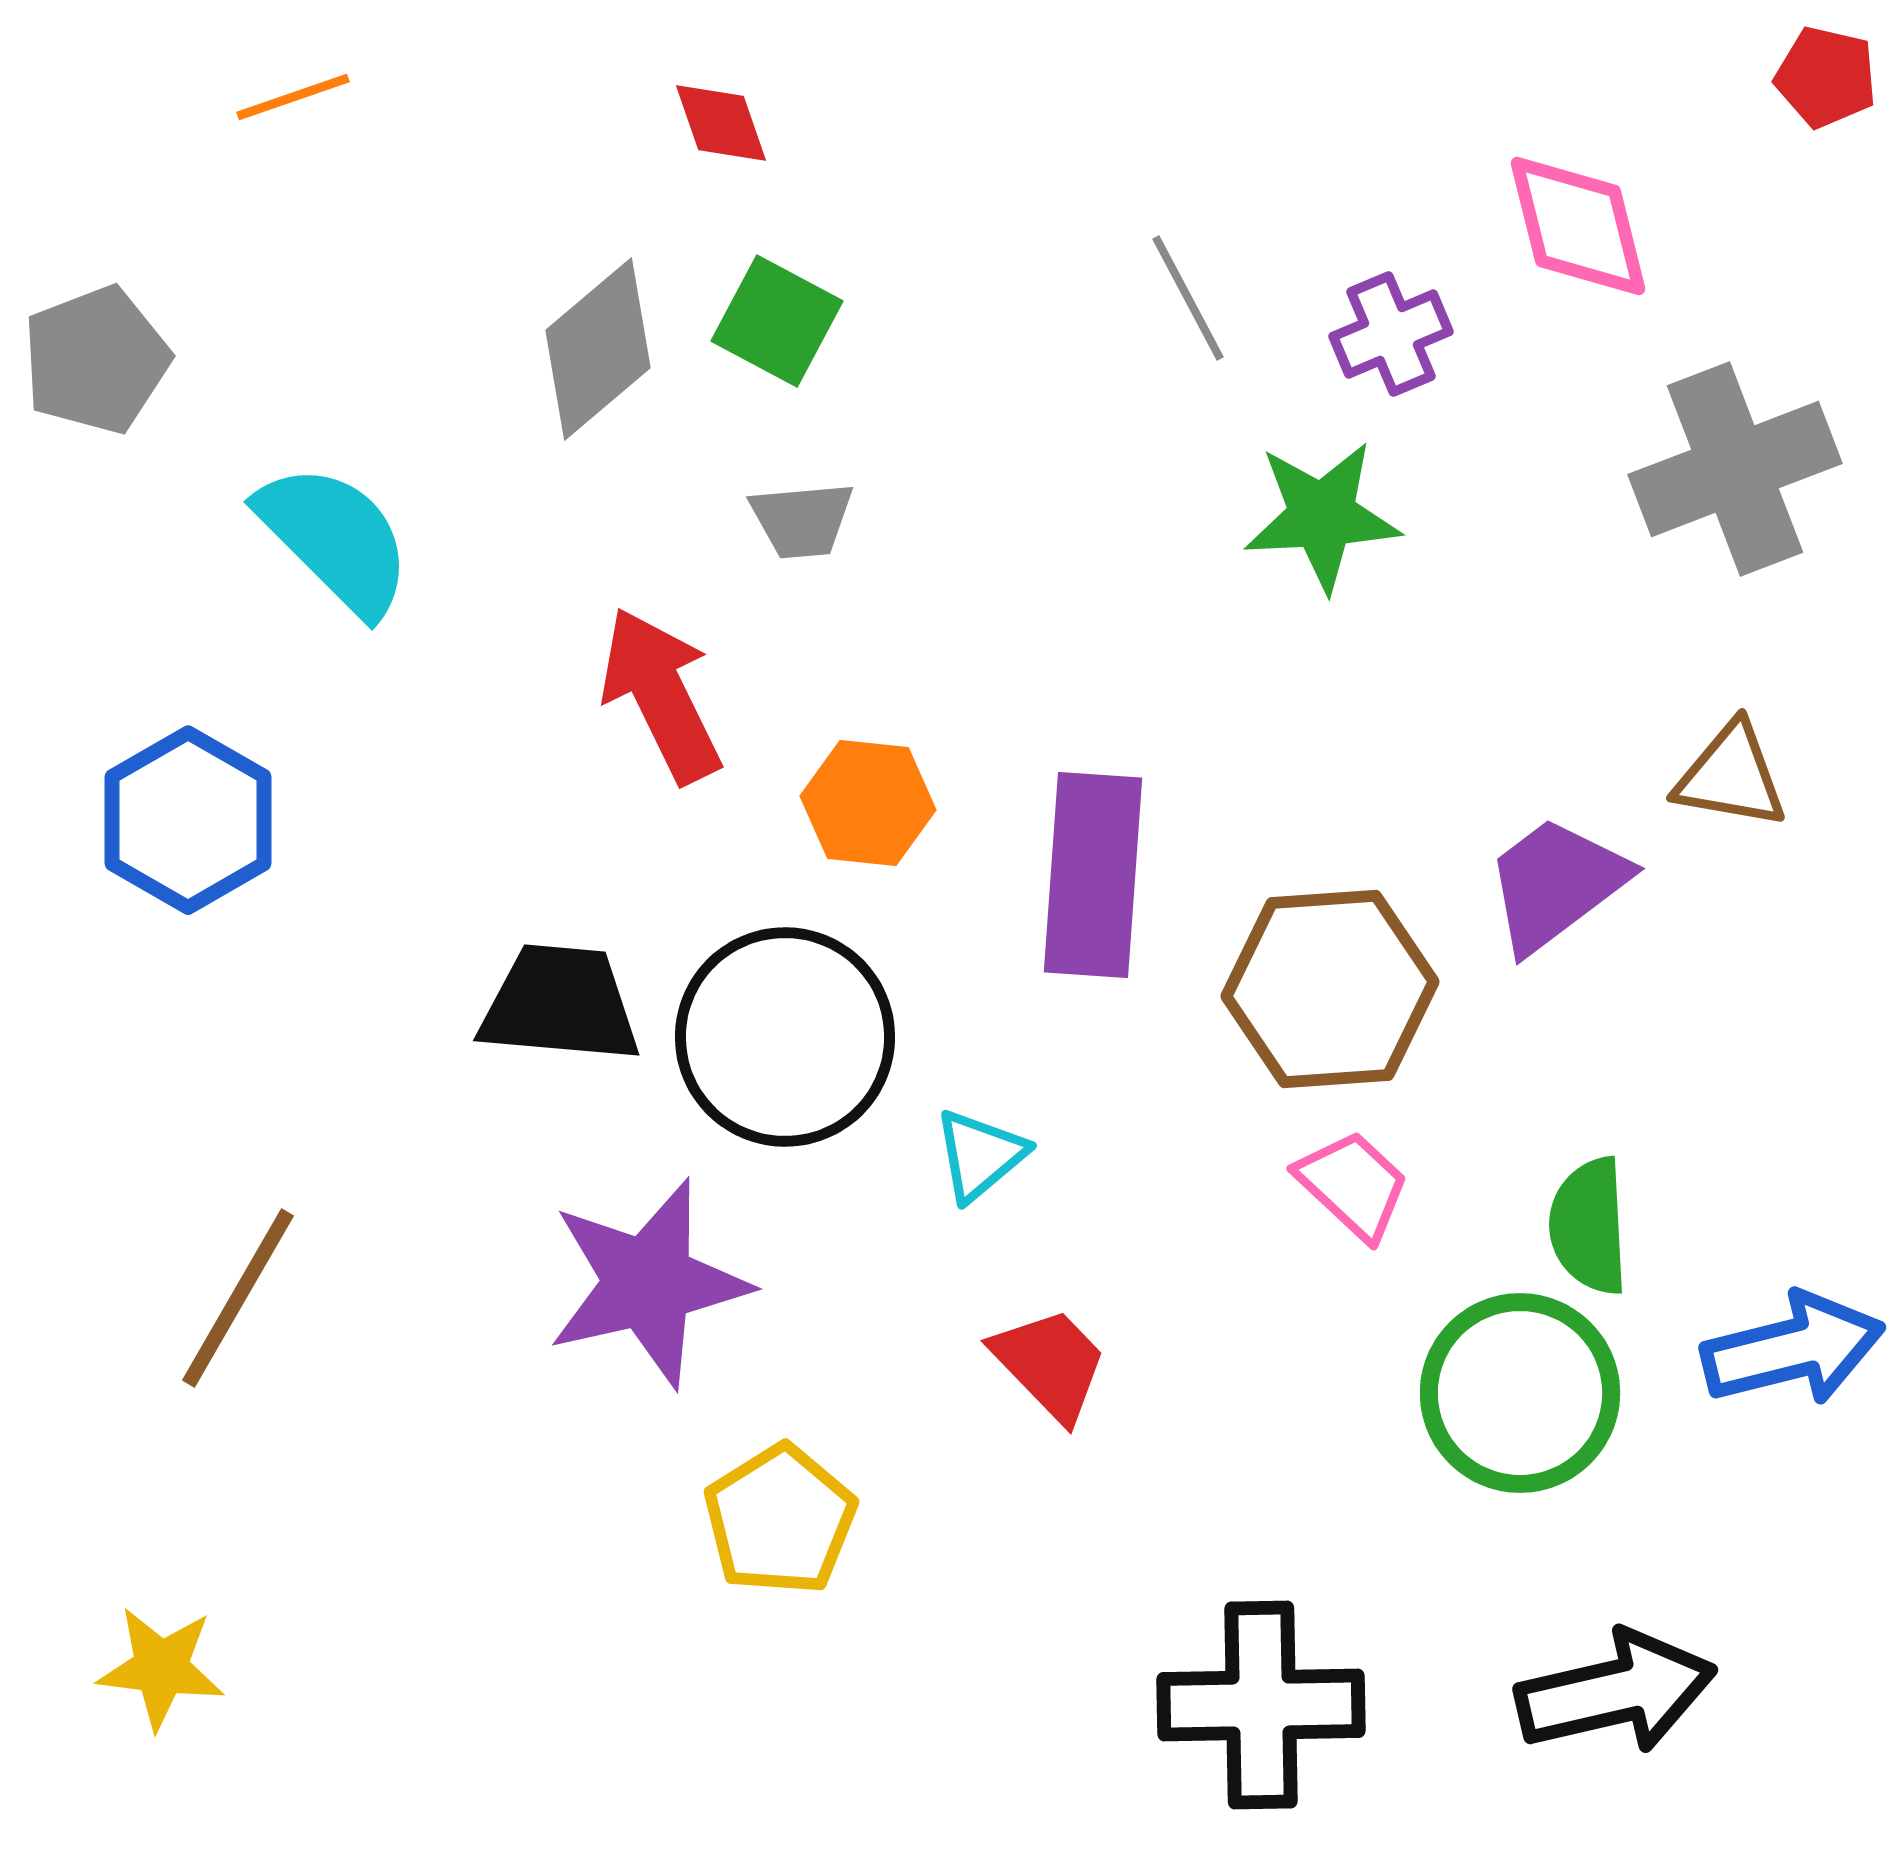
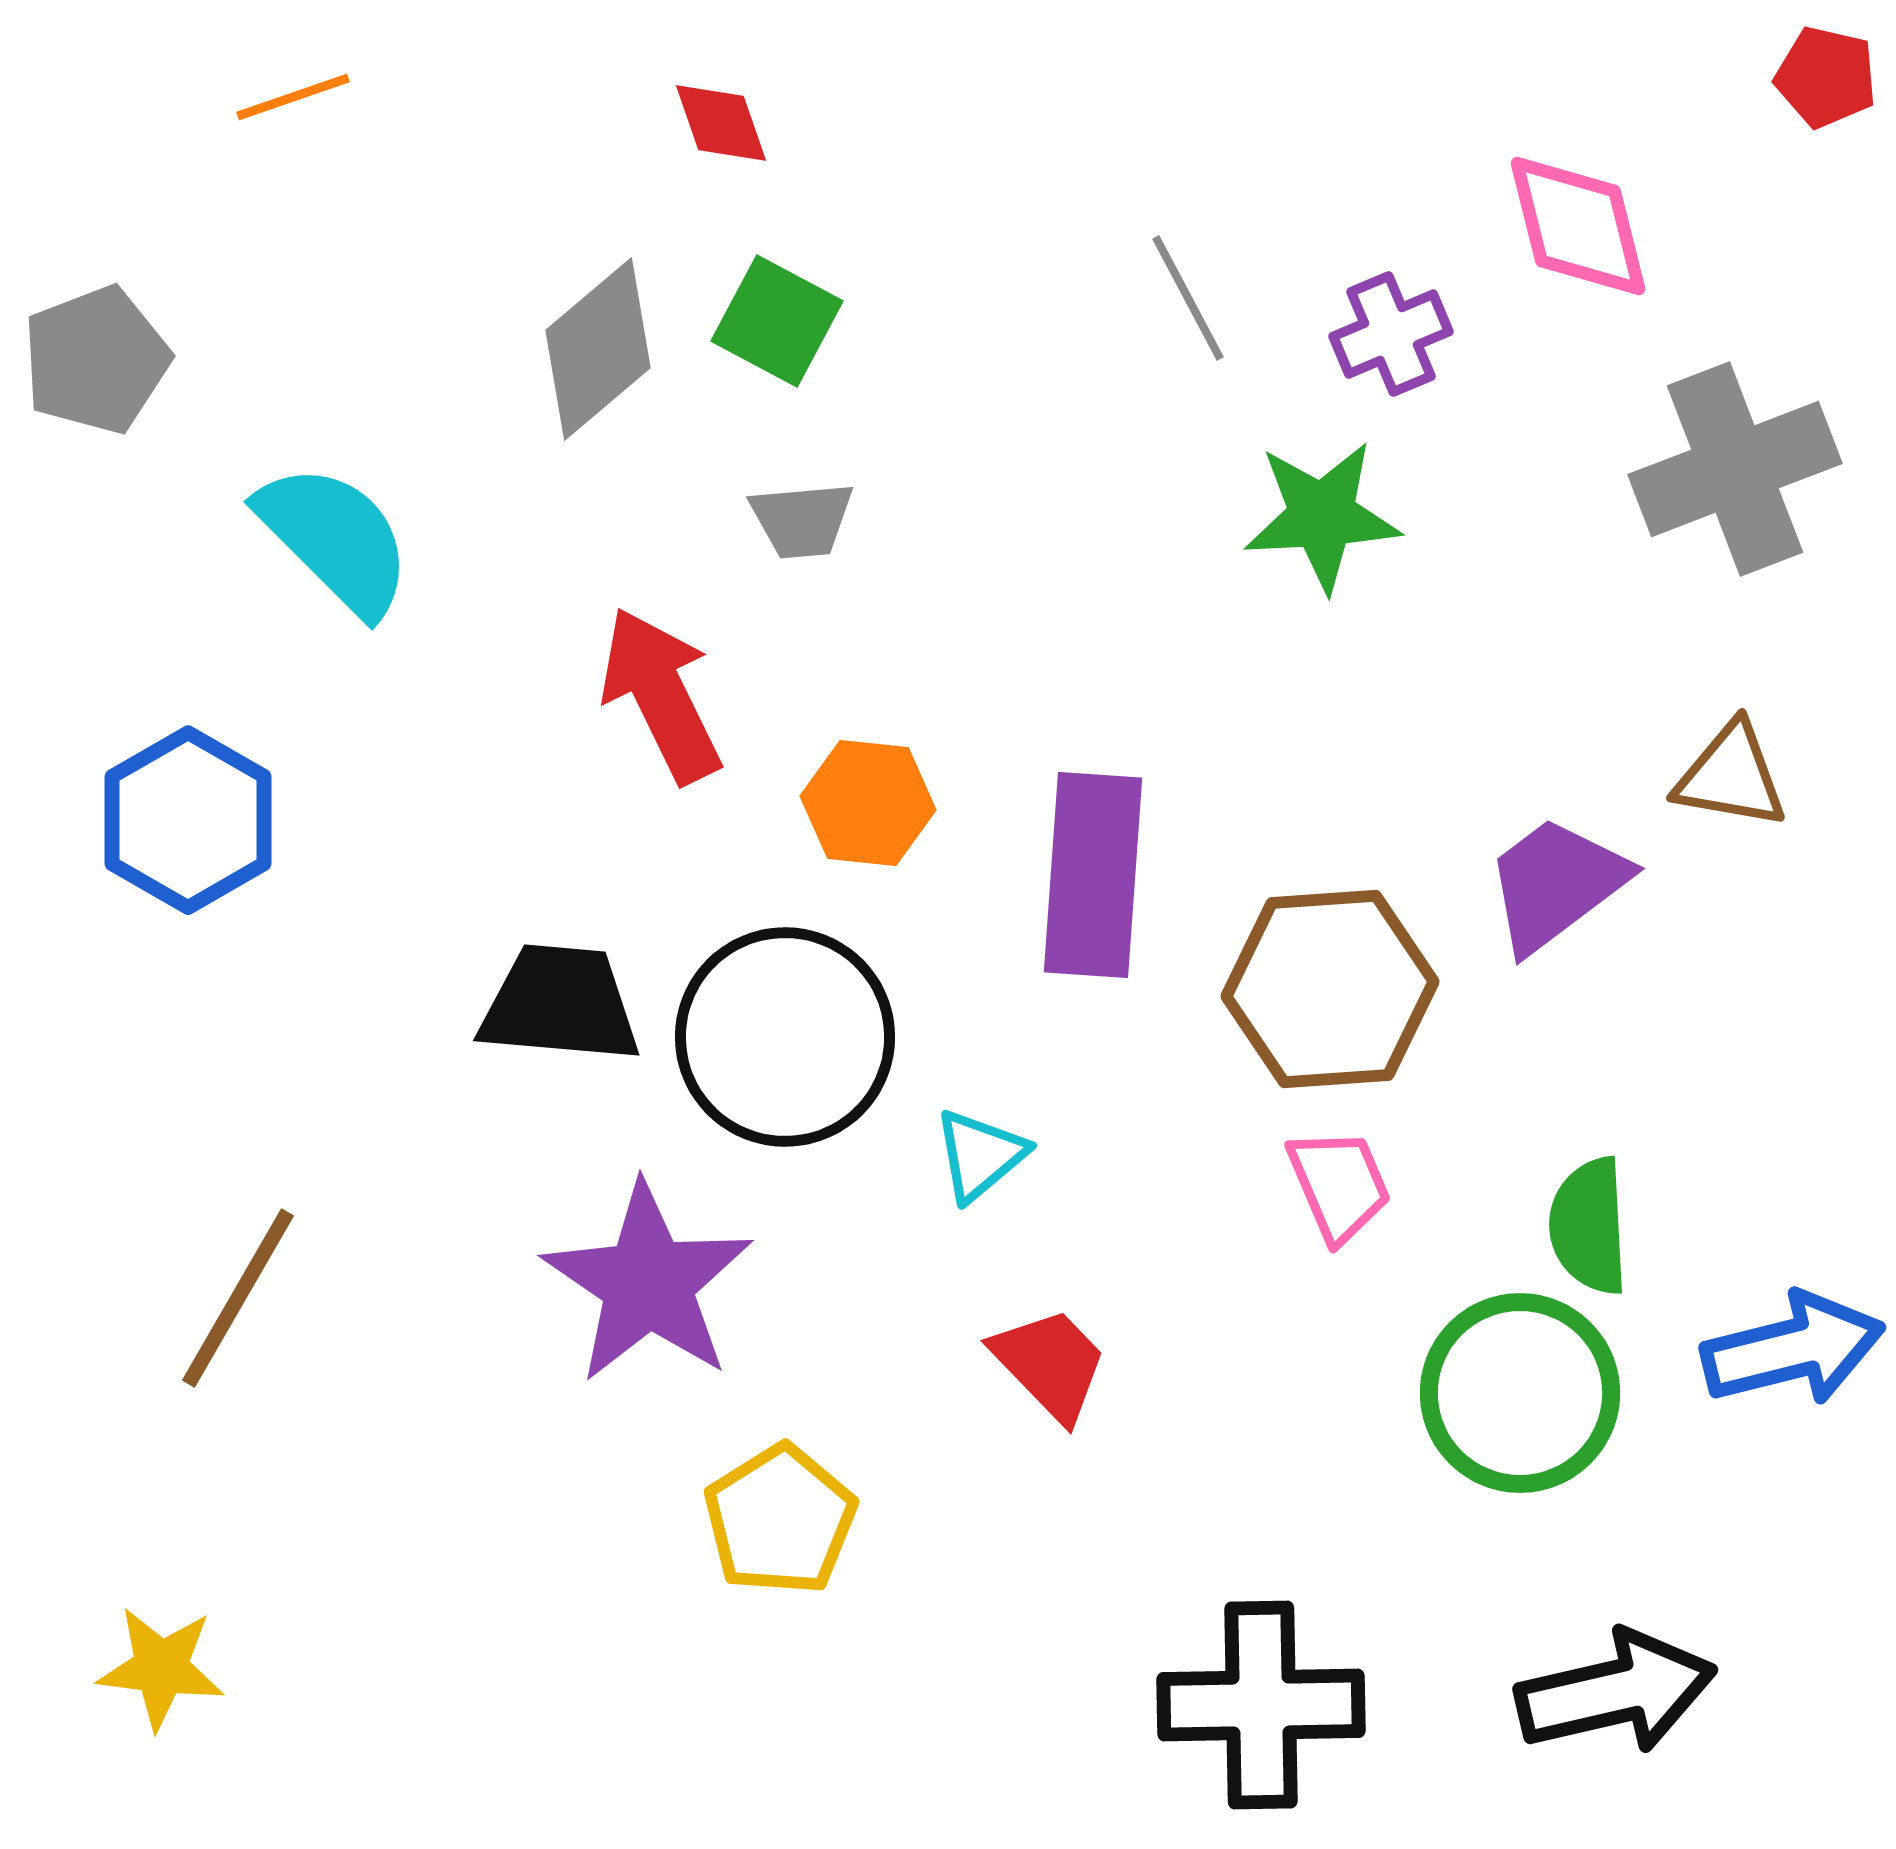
pink trapezoid: moved 14 px left; rotated 24 degrees clockwise
purple star: rotated 25 degrees counterclockwise
